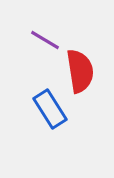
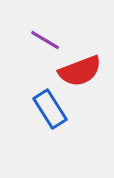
red semicircle: rotated 78 degrees clockwise
